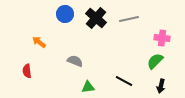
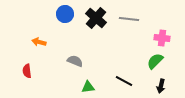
gray line: rotated 18 degrees clockwise
orange arrow: rotated 24 degrees counterclockwise
